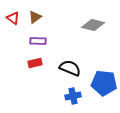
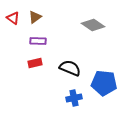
gray diamond: rotated 20 degrees clockwise
blue cross: moved 1 px right, 2 px down
